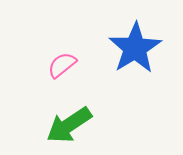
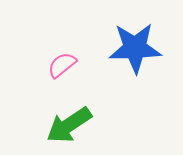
blue star: rotated 30 degrees clockwise
